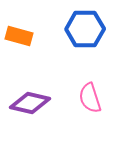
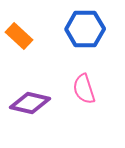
orange rectangle: rotated 28 degrees clockwise
pink semicircle: moved 6 px left, 9 px up
